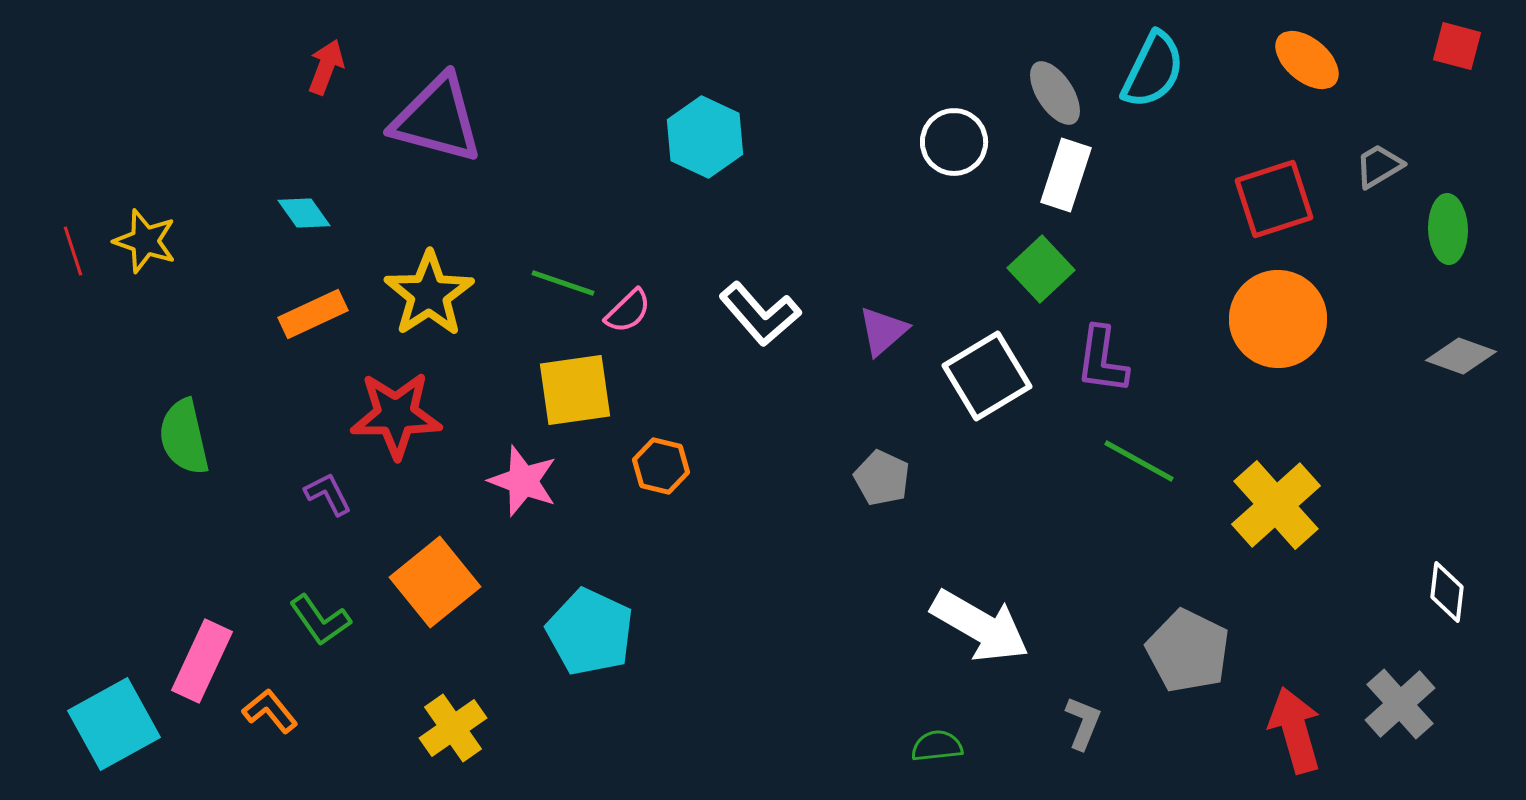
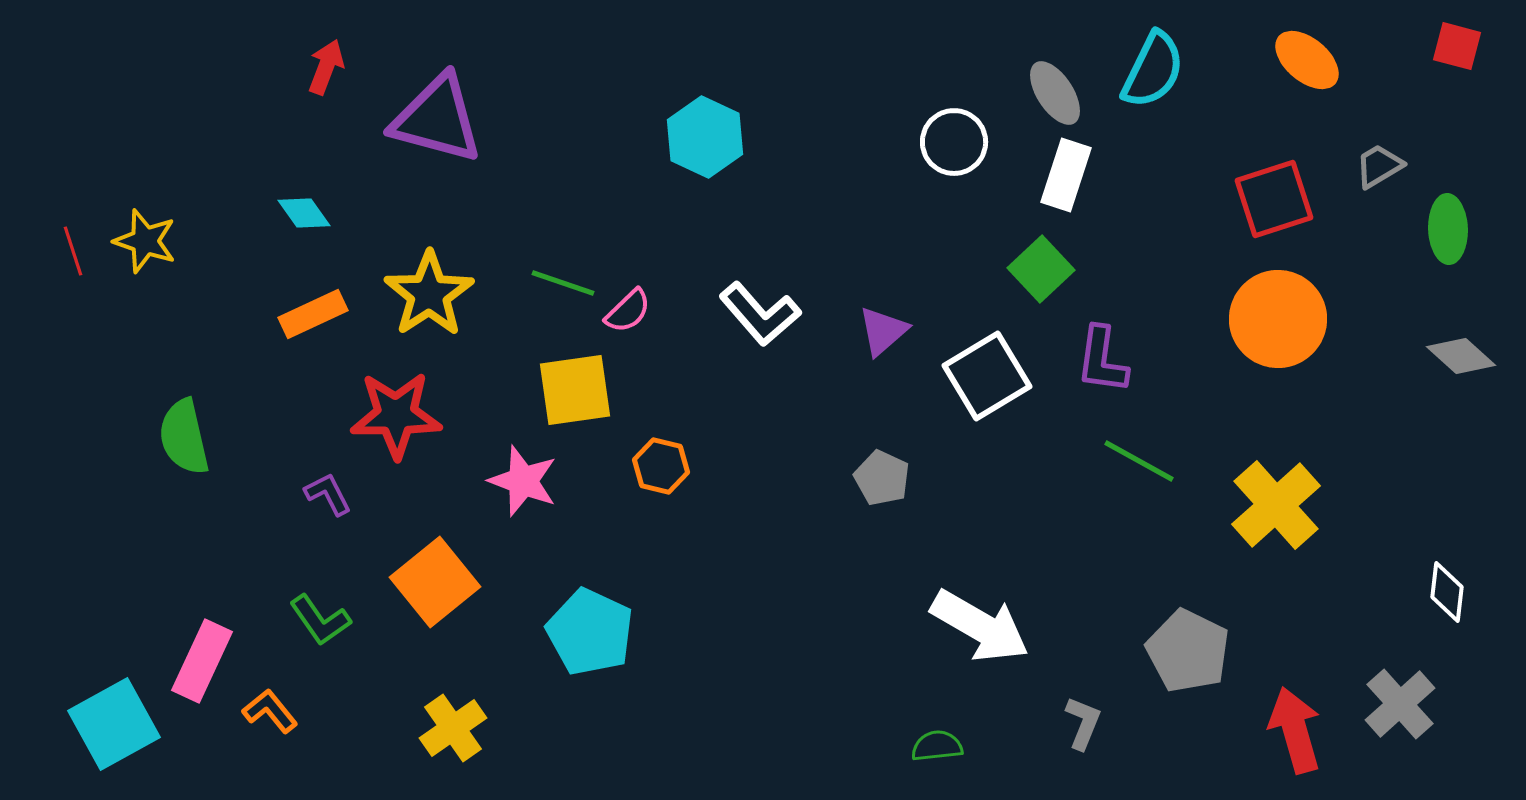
gray diamond at (1461, 356): rotated 22 degrees clockwise
